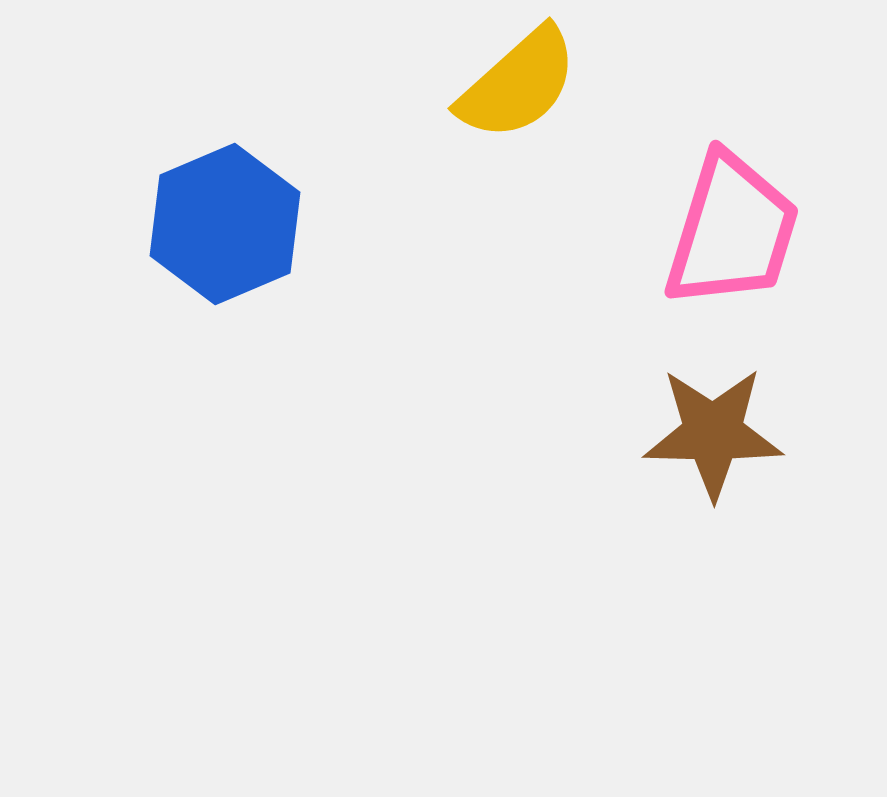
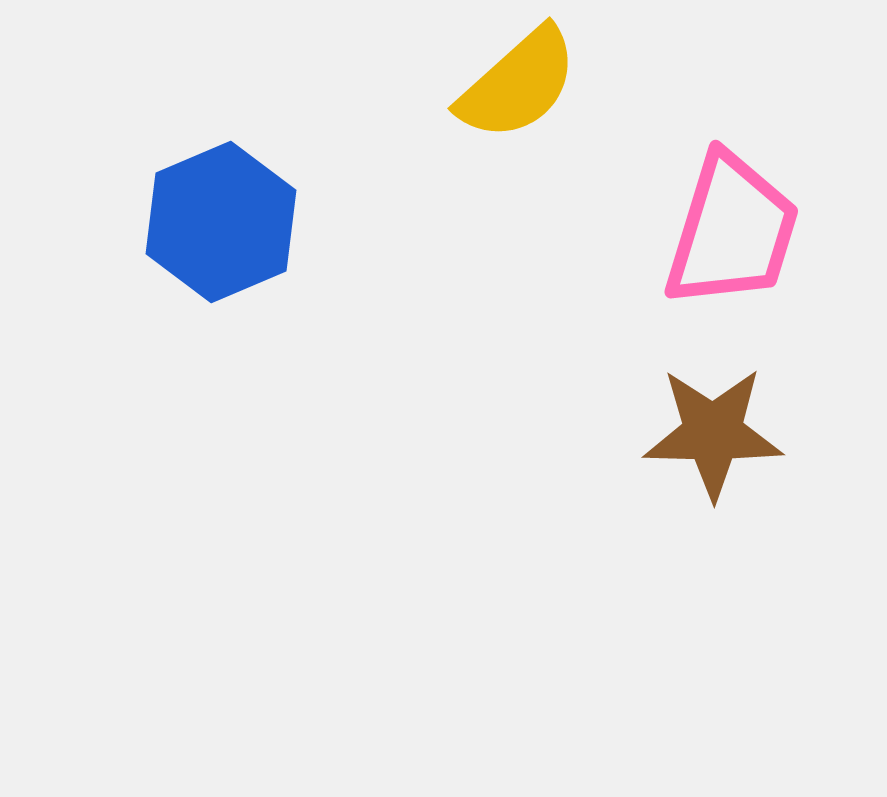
blue hexagon: moved 4 px left, 2 px up
